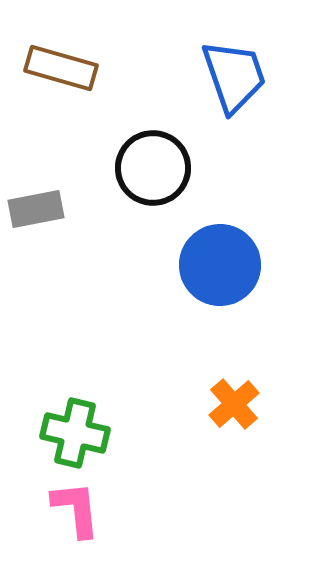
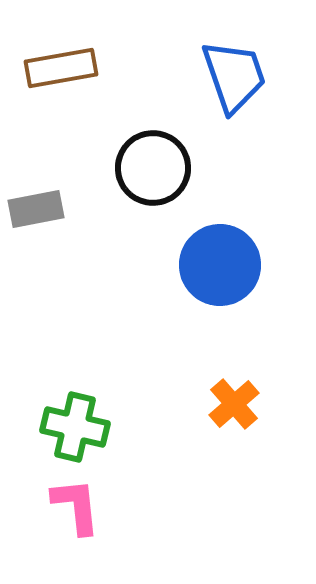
brown rectangle: rotated 26 degrees counterclockwise
green cross: moved 6 px up
pink L-shape: moved 3 px up
